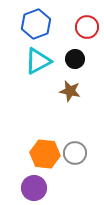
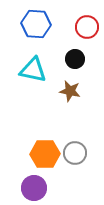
blue hexagon: rotated 24 degrees clockwise
cyan triangle: moved 5 px left, 9 px down; rotated 40 degrees clockwise
orange hexagon: rotated 8 degrees counterclockwise
